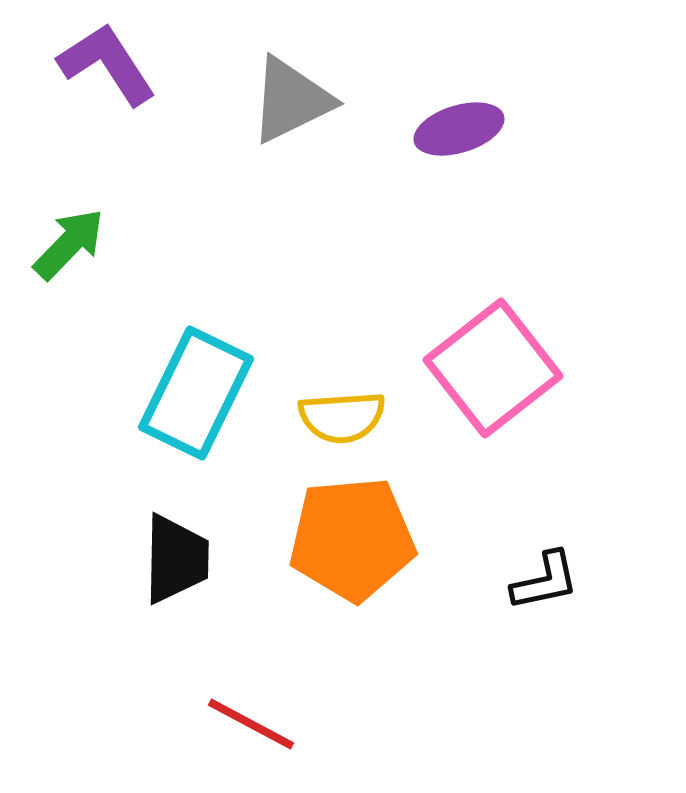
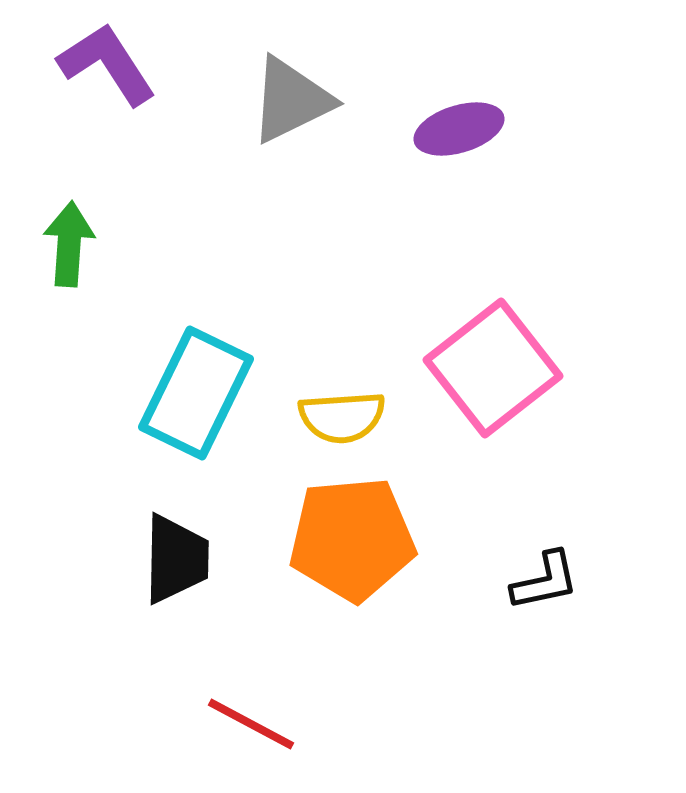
green arrow: rotated 40 degrees counterclockwise
